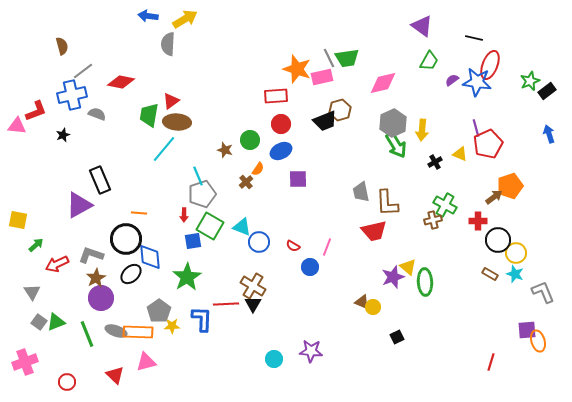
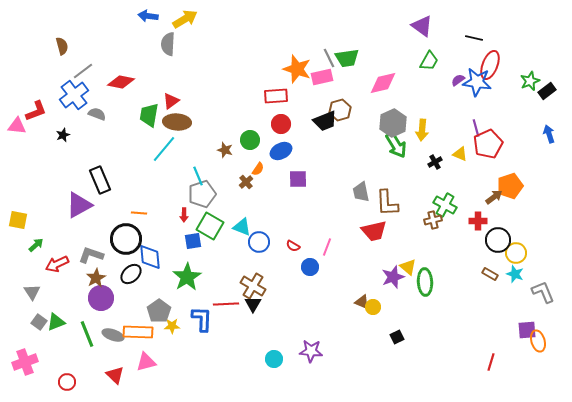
purple semicircle at (452, 80): moved 6 px right
blue cross at (72, 95): moved 2 px right; rotated 24 degrees counterclockwise
gray ellipse at (116, 331): moved 3 px left, 4 px down
